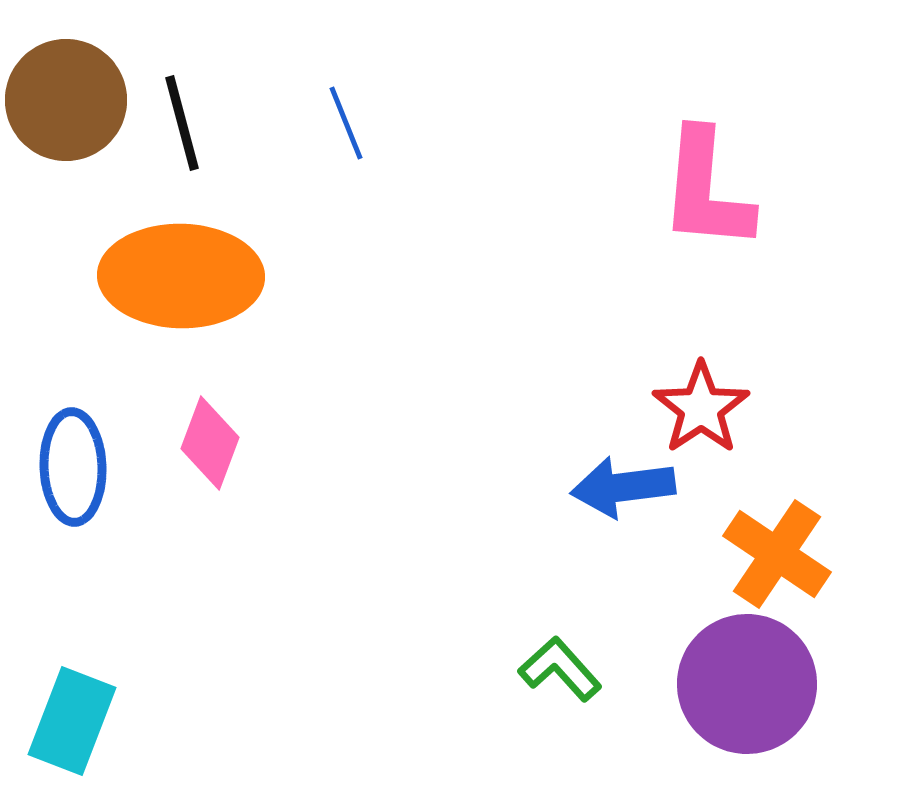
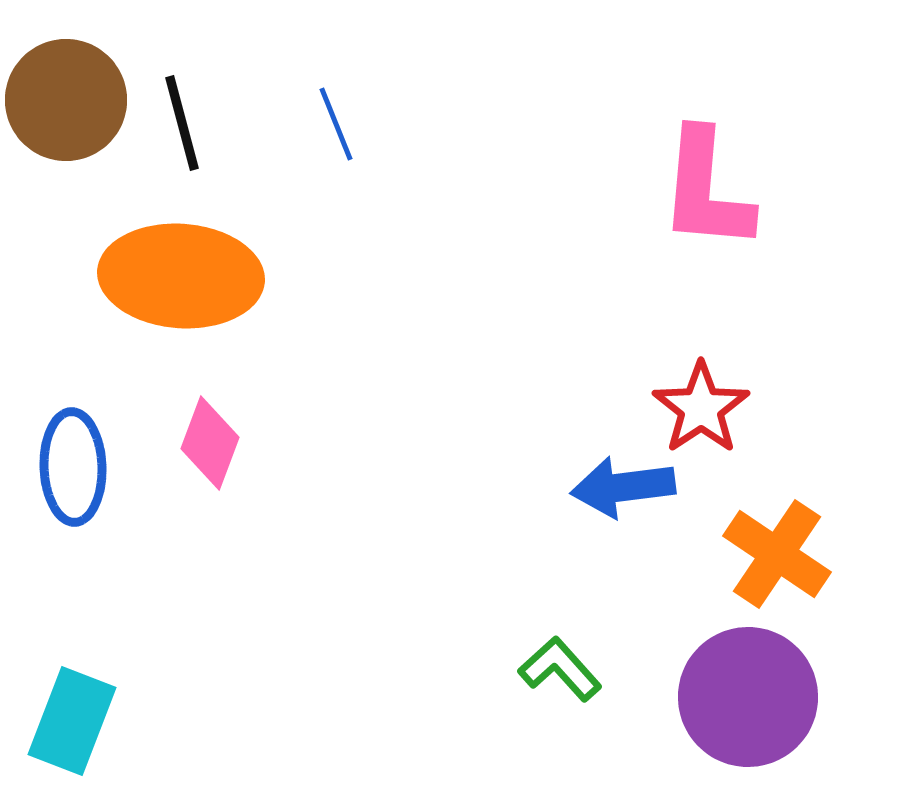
blue line: moved 10 px left, 1 px down
orange ellipse: rotated 3 degrees clockwise
purple circle: moved 1 px right, 13 px down
